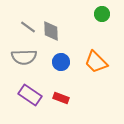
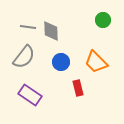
green circle: moved 1 px right, 6 px down
gray line: rotated 28 degrees counterclockwise
gray semicircle: rotated 50 degrees counterclockwise
red rectangle: moved 17 px right, 10 px up; rotated 56 degrees clockwise
